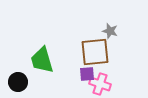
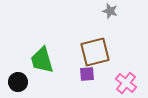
gray star: moved 20 px up
brown square: rotated 8 degrees counterclockwise
pink cross: moved 26 px right, 1 px up; rotated 20 degrees clockwise
